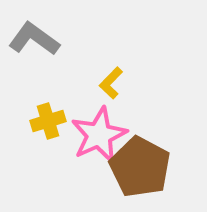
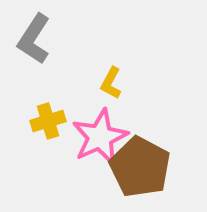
gray L-shape: rotated 93 degrees counterclockwise
yellow L-shape: rotated 16 degrees counterclockwise
pink star: moved 1 px right, 2 px down
